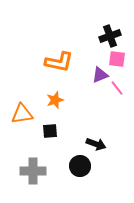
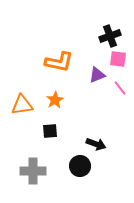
pink square: moved 1 px right
purple triangle: moved 3 px left
pink line: moved 3 px right
orange star: rotated 12 degrees counterclockwise
orange triangle: moved 9 px up
